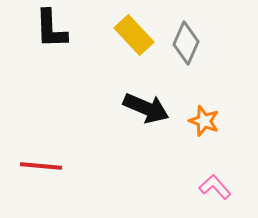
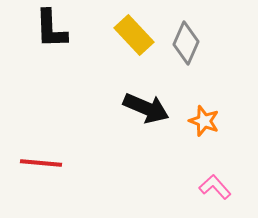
red line: moved 3 px up
